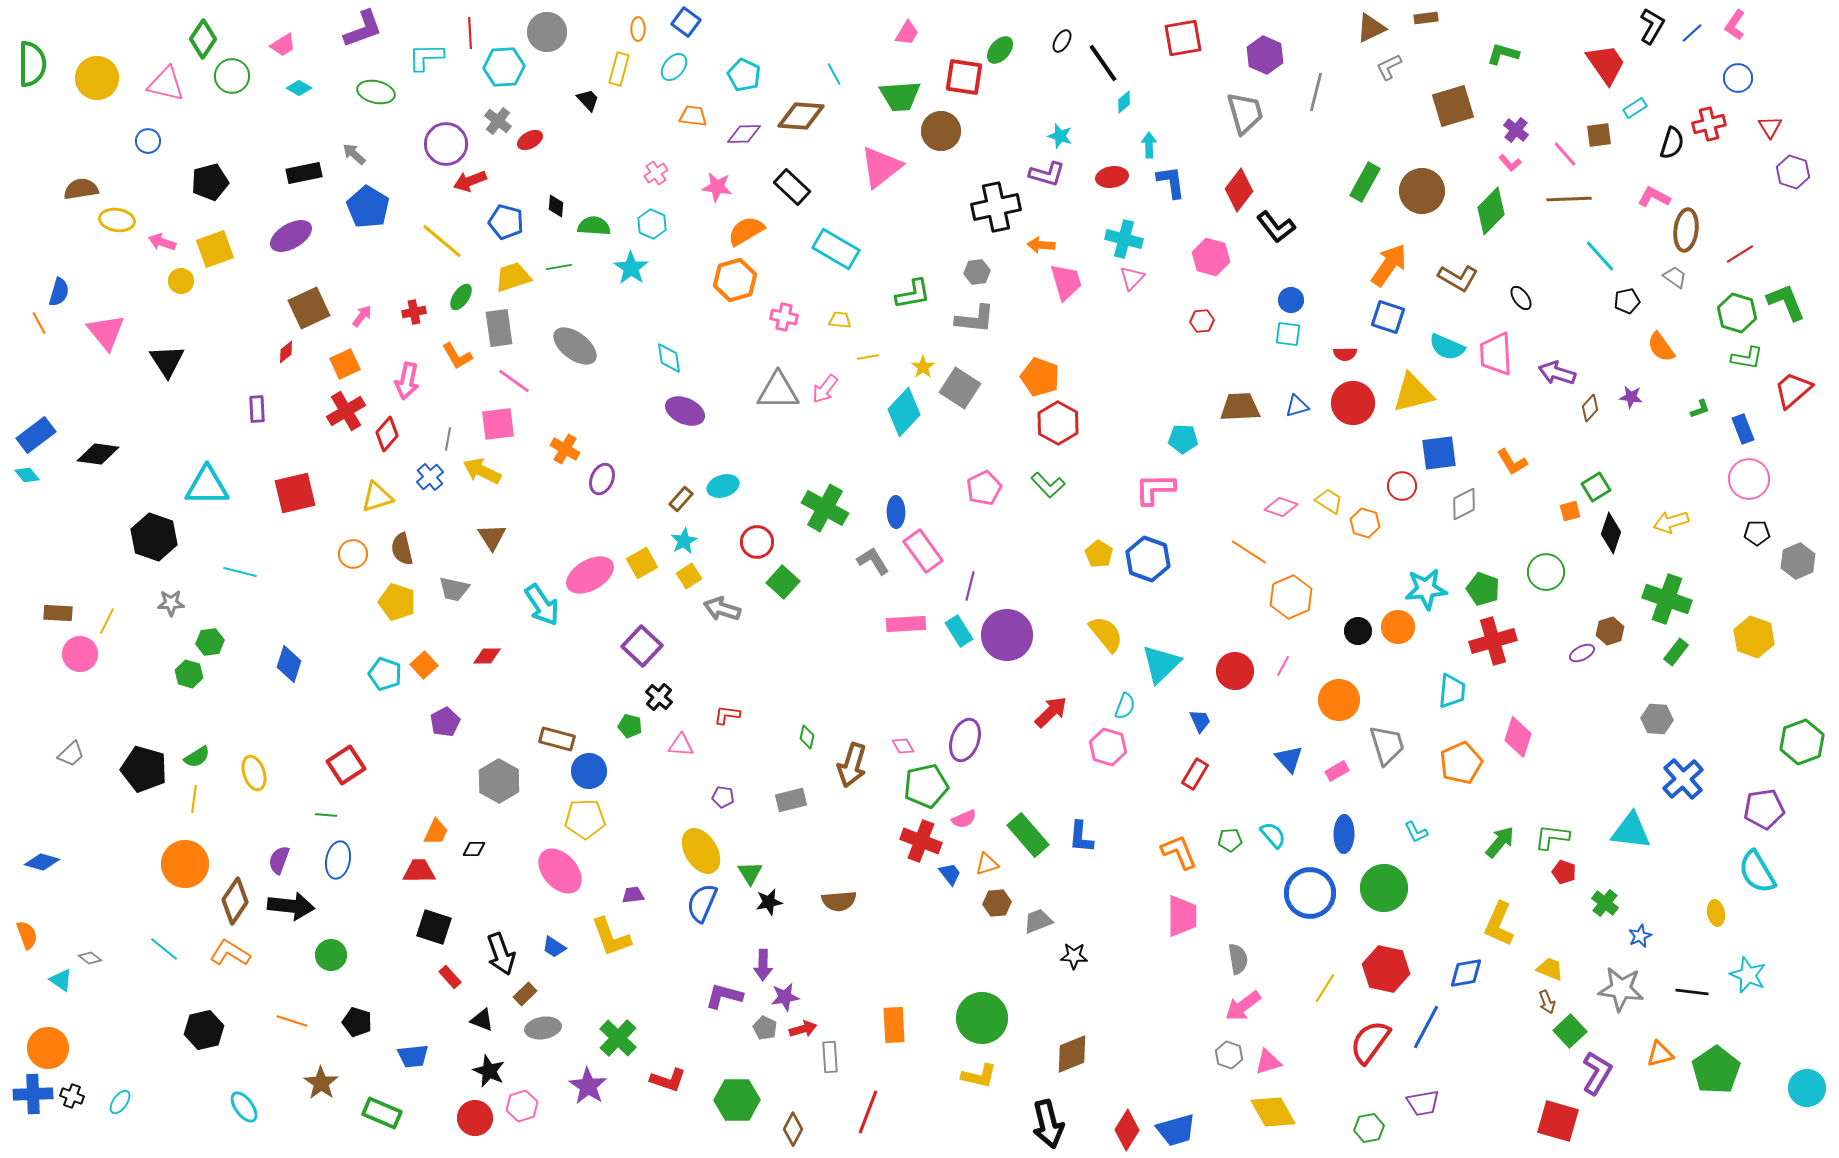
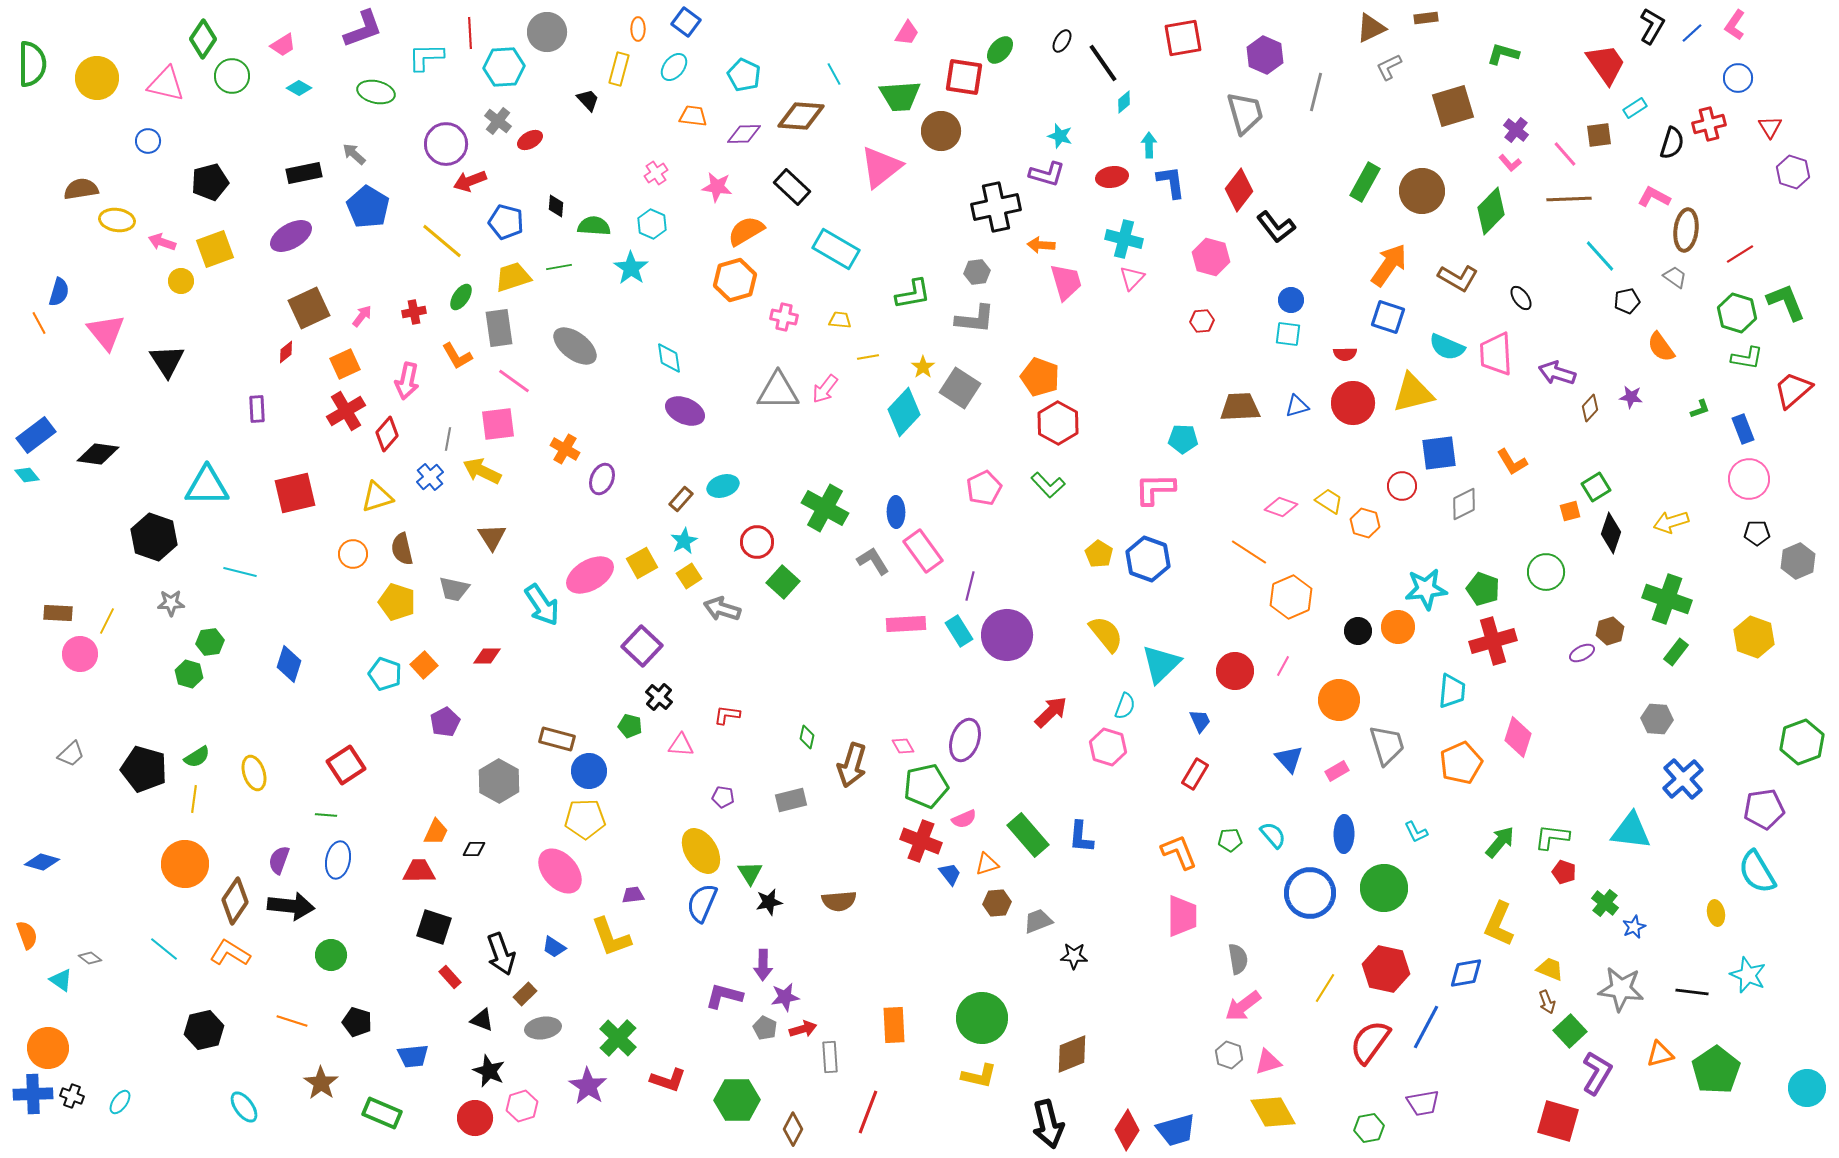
blue star at (1640, 936): moved 6 px left, 9 px up
